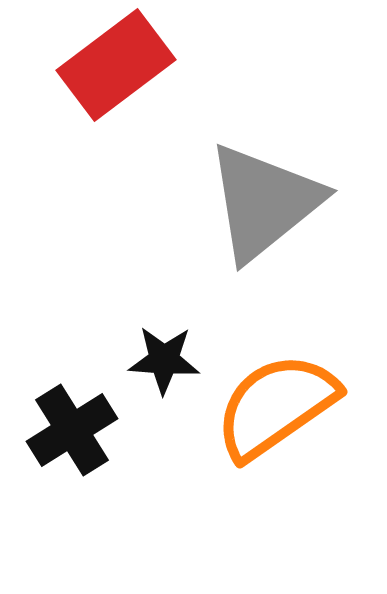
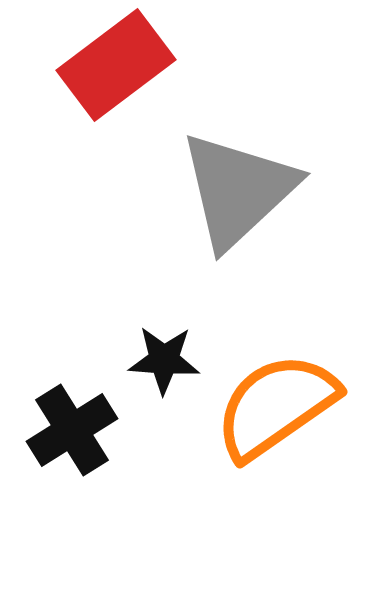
gray triangle: moved 26 px left, 12 px up; rotated 4 degrees counterclockwise
